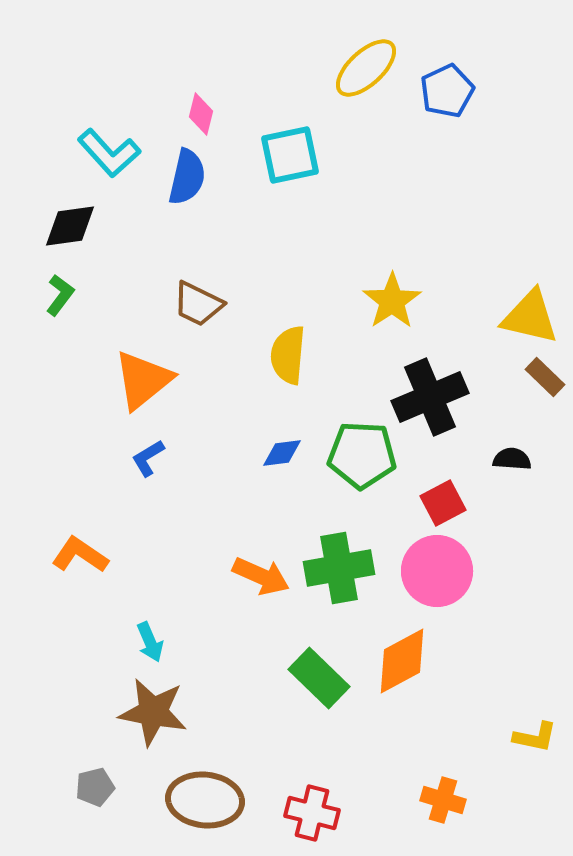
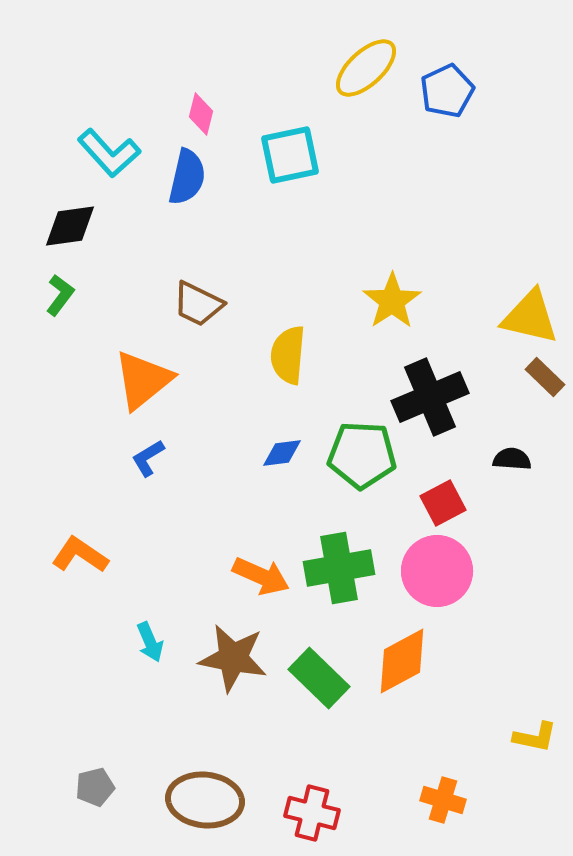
brown star: moved 80 px right, 54 px up
